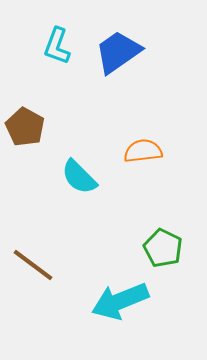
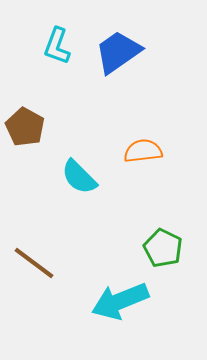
brown line: moved 1 px right, 2 px up
